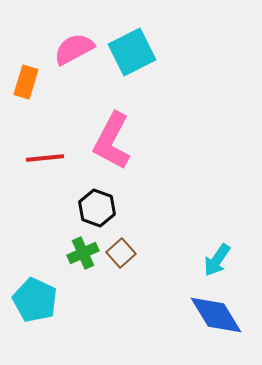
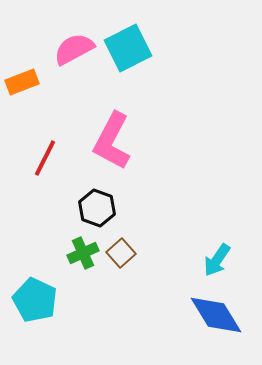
cyan square: moved 4 px left, 4 px up
orange rectangle: moved 4 px left; rotated 52 degrees clockwise
red line: rotated 57 degrees counterclockwise
